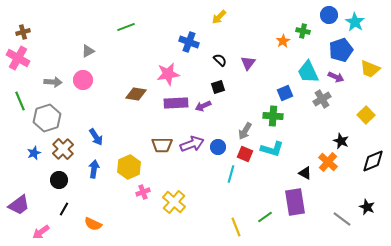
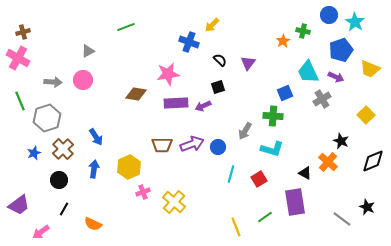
yellow arrow at (219, 17): moved 7 px left, 8 px down
red square at (245, 154): moved 14 px right, 25 px down; rotated 35 degrees clockwise
